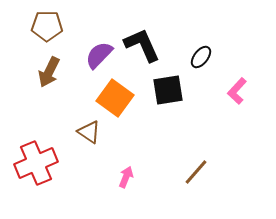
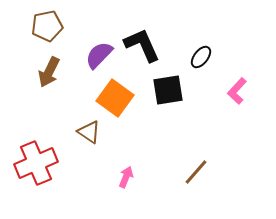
brown pentagon: rotated 12 degrees counterclockwise
